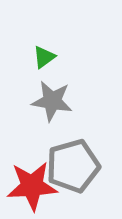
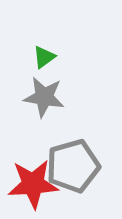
gray star: moved 8 px left, 4 px up
red star: moved 1 px right, 2 px up
